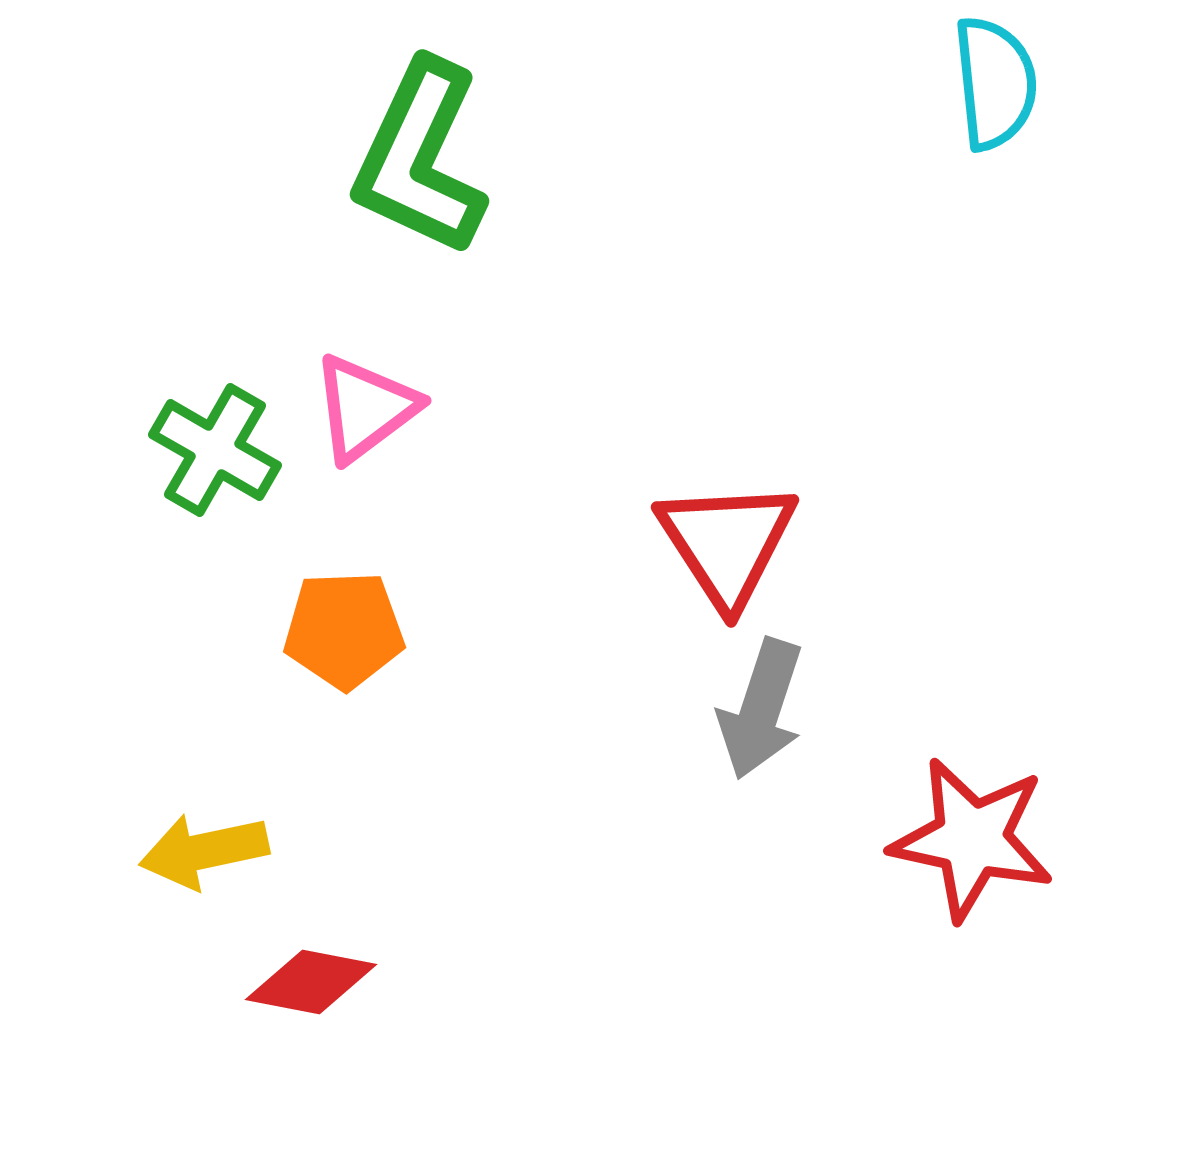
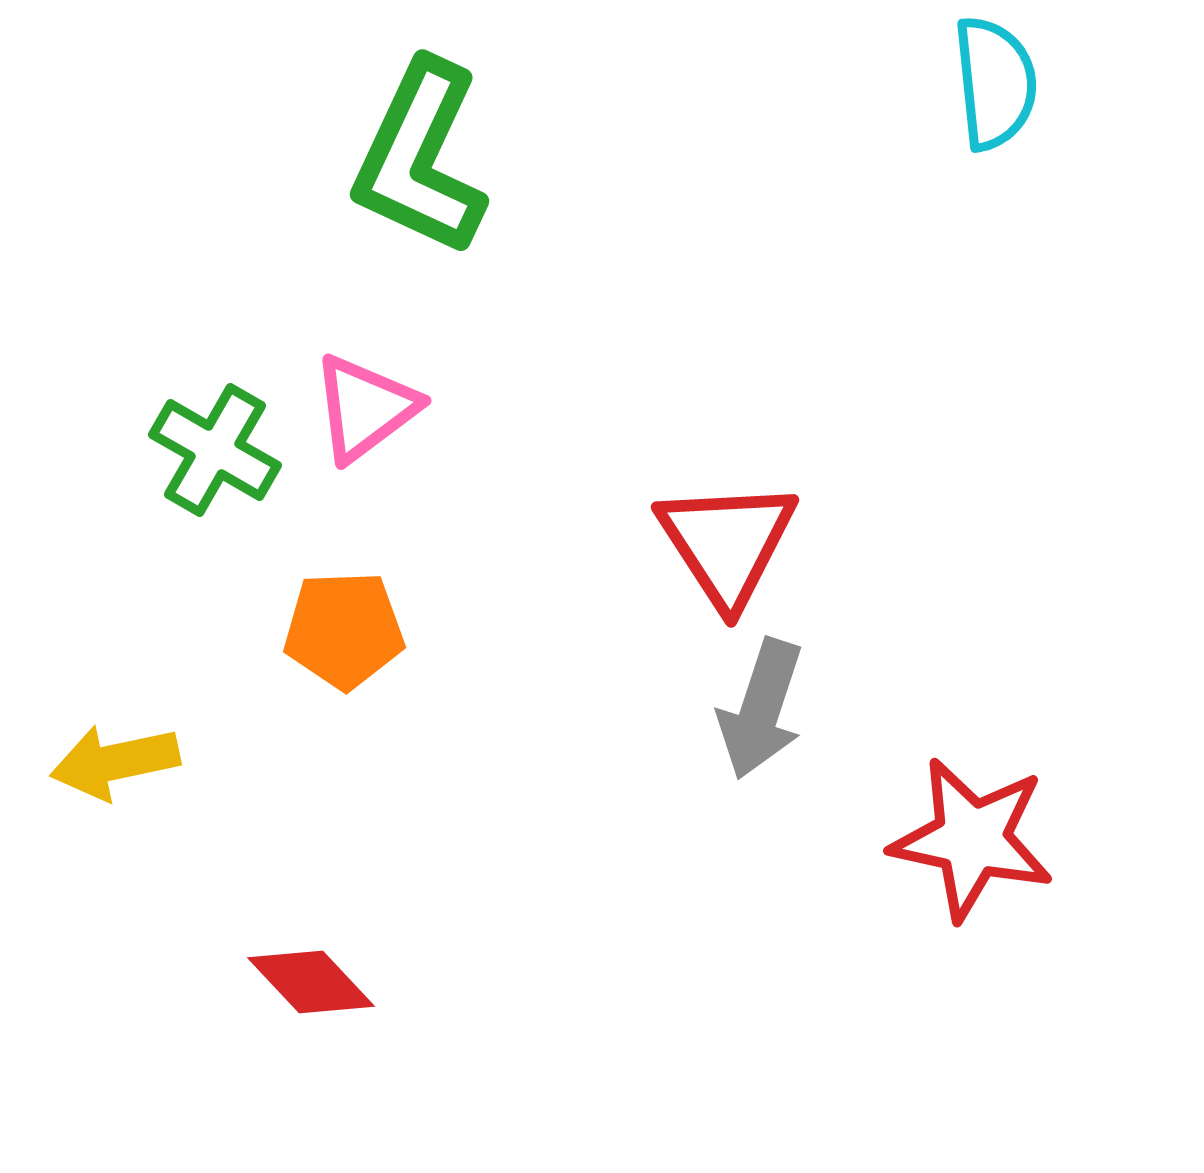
yellow arrow: moved 89 px left, 89 px up
red diamond: rotated 36 degrees clockwise
